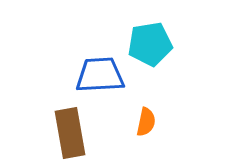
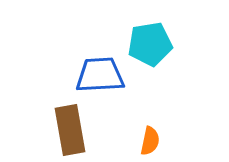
orange semicircle: moved 4 px right, 19 px down
brown rectangle: moved 3 px up
